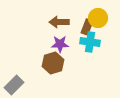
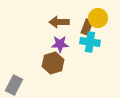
gray rectangle: rotated 18 degrees counterclockwise
